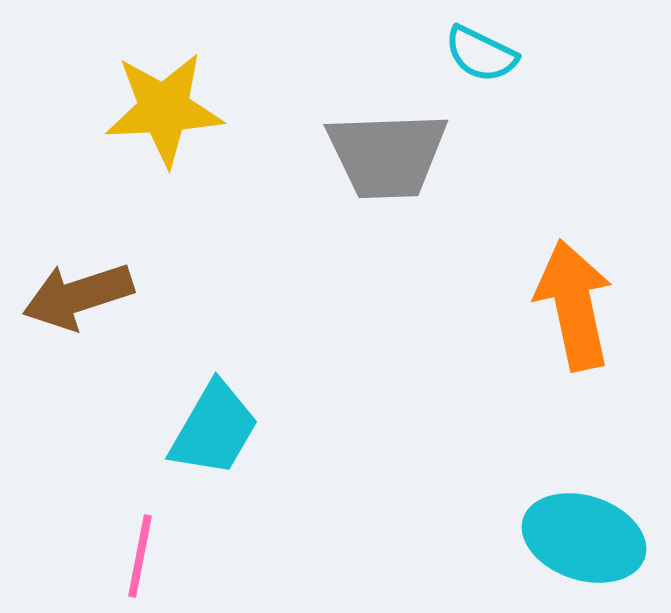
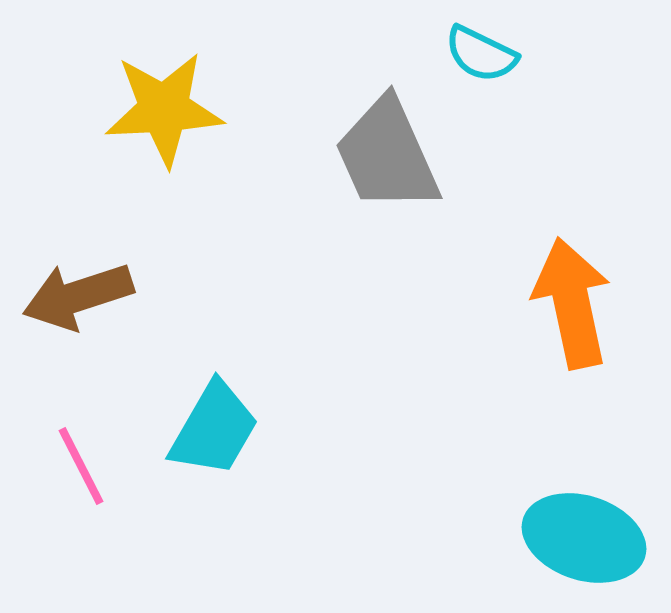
gray trapezoid: rotated 68 degrees clockwise
orange arrow: moved 2 px left, 2 px up
pink line: moved 59 px left, 90 px up; rotated 38 degrees counterclockwise
